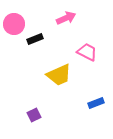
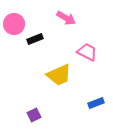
pink arrow: rotated 54 degrees clockwise
